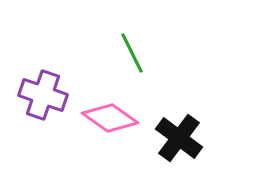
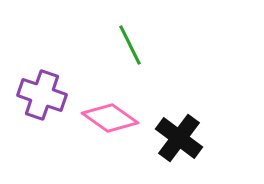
green line: moved 2 px left, 8 px up
purple cross: moved 1 px left
